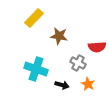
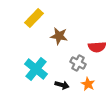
cyan cross: rotated 20 degrees clockwise
